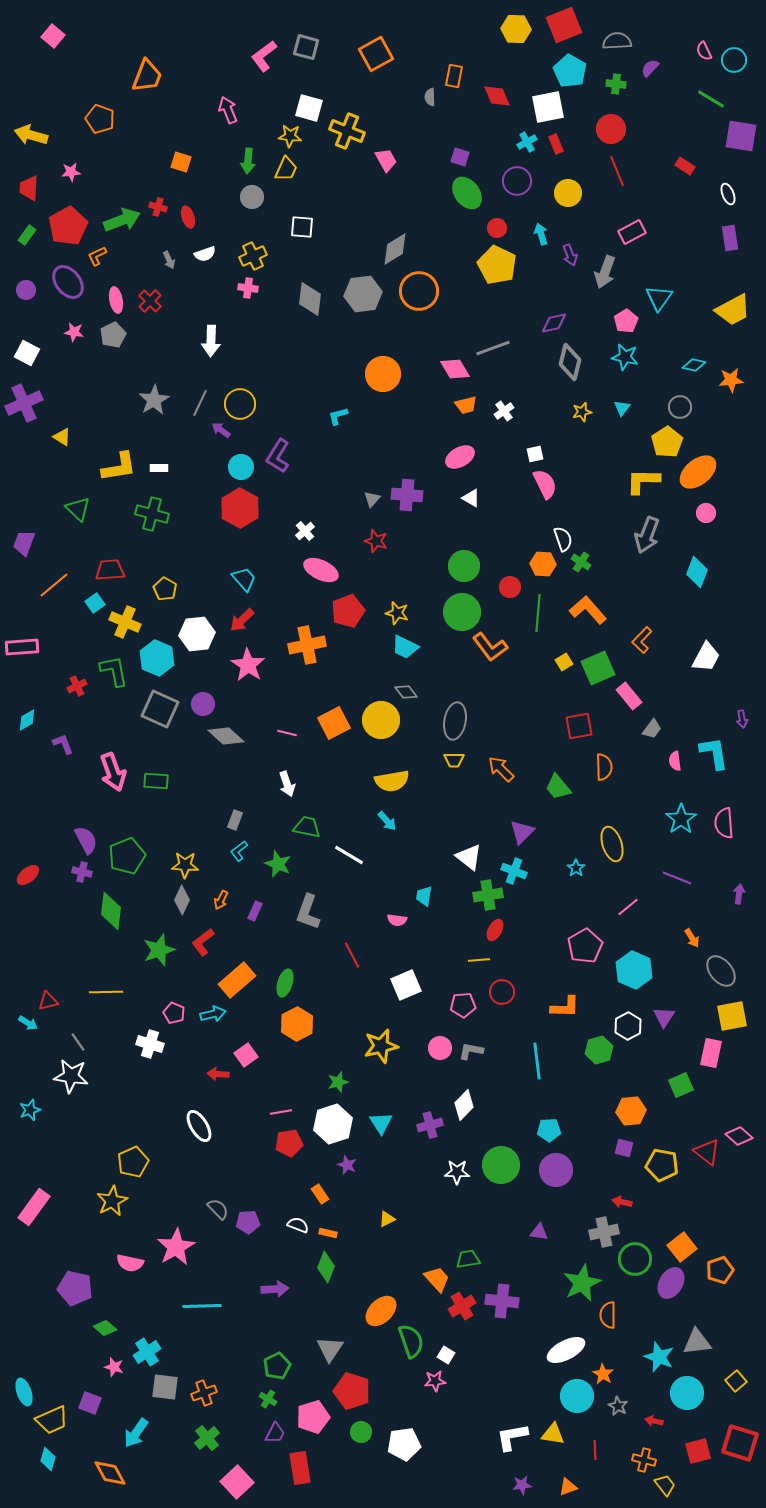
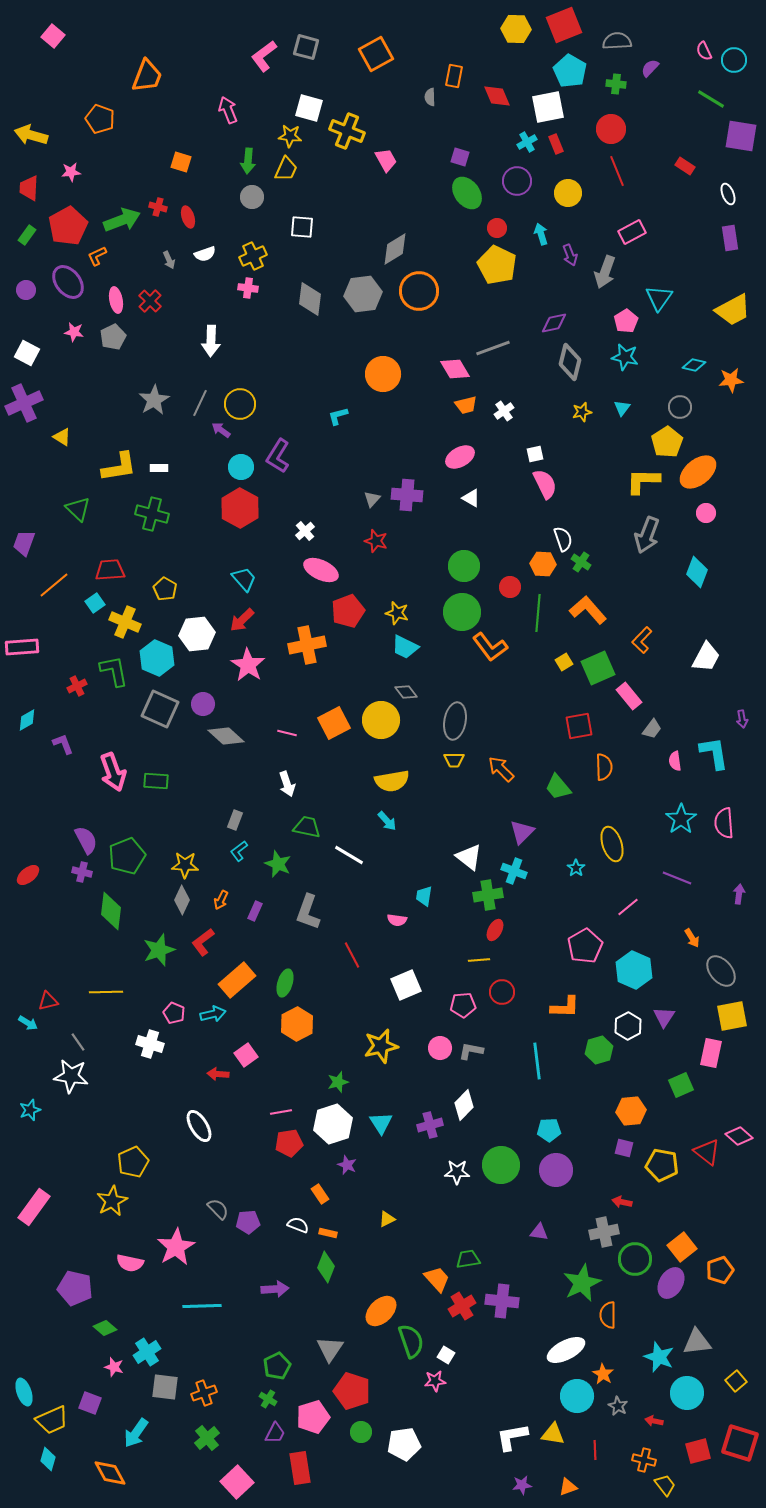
gray pentagon at (113, 335): moved 2 px down
